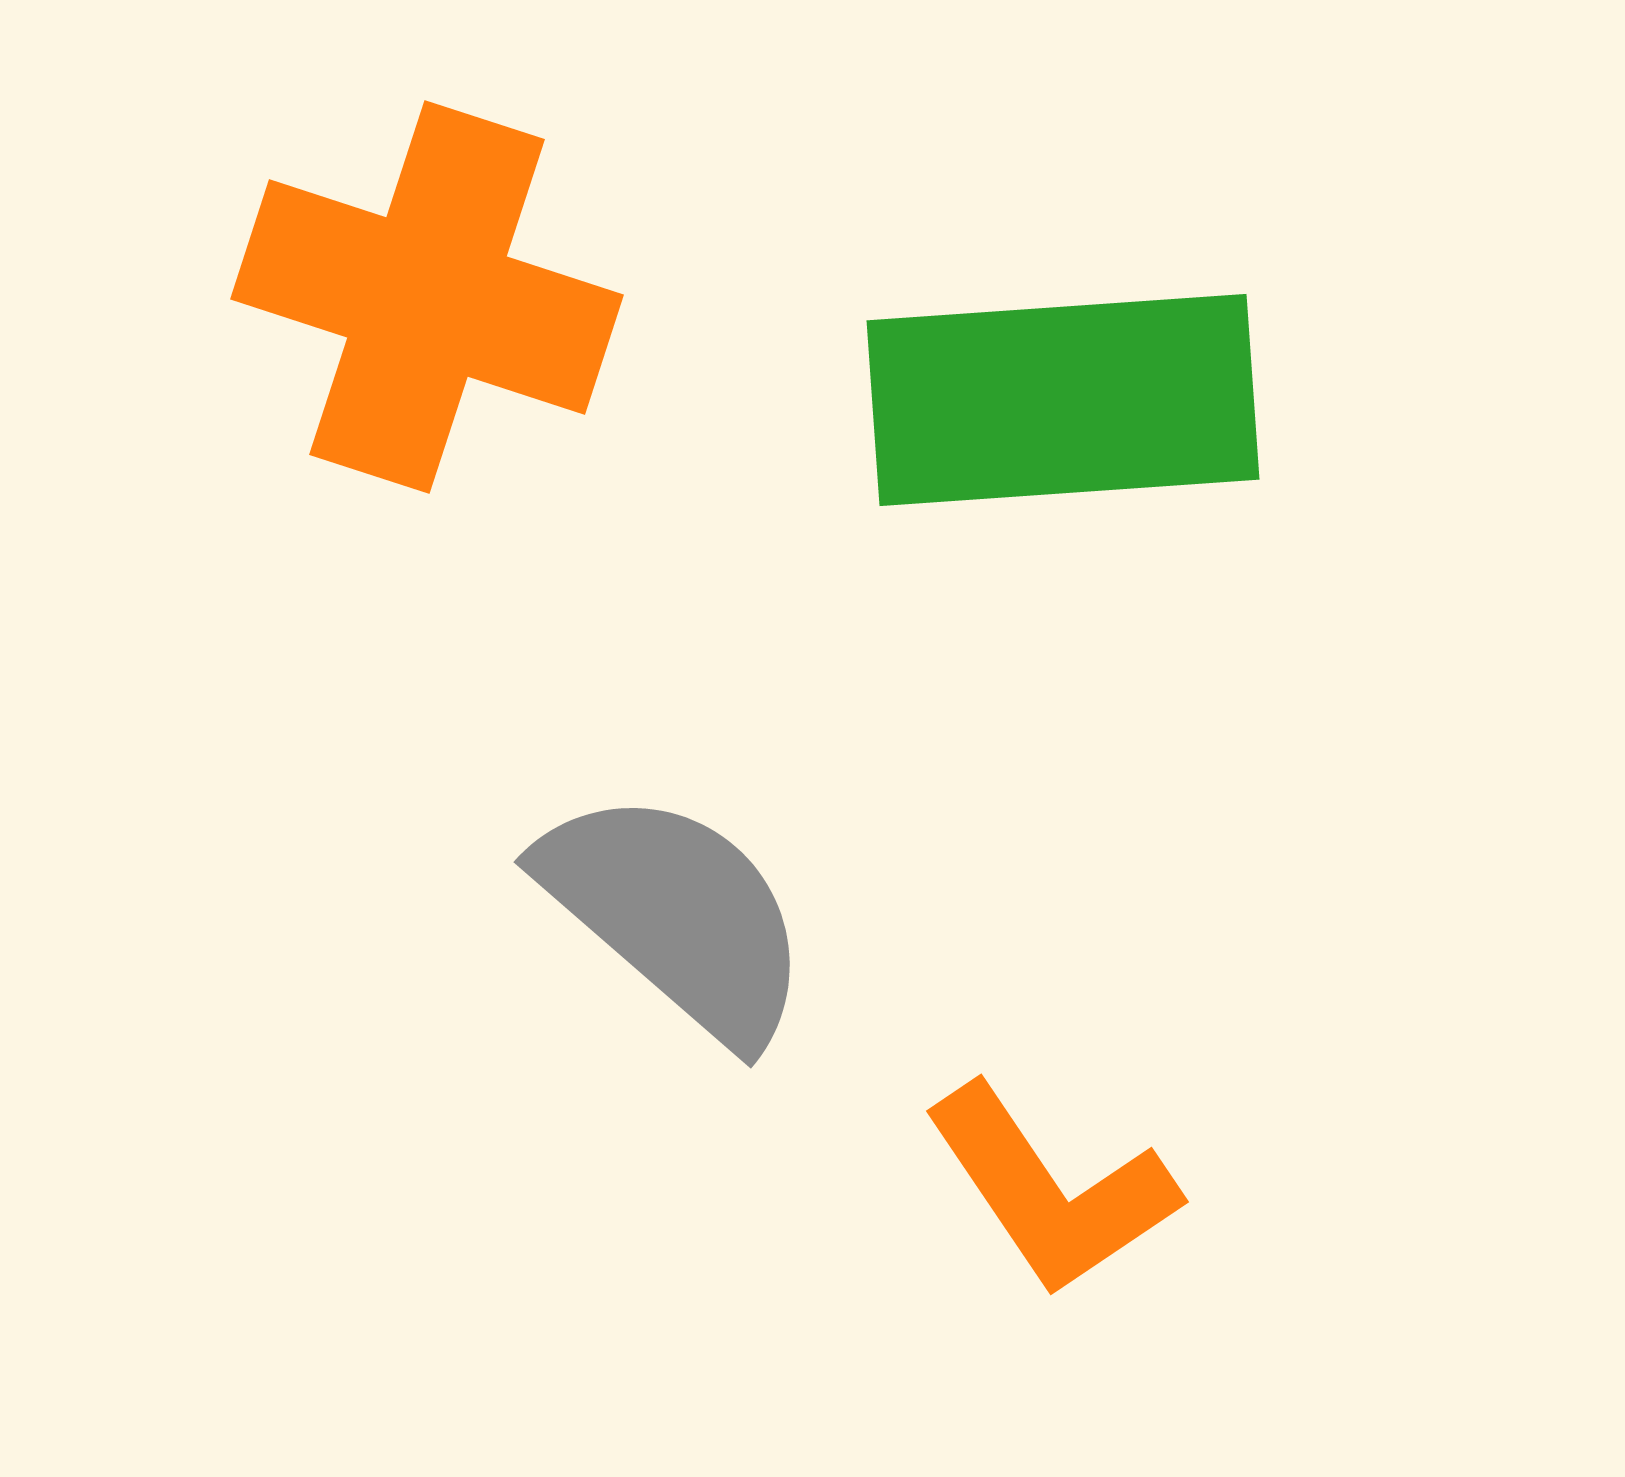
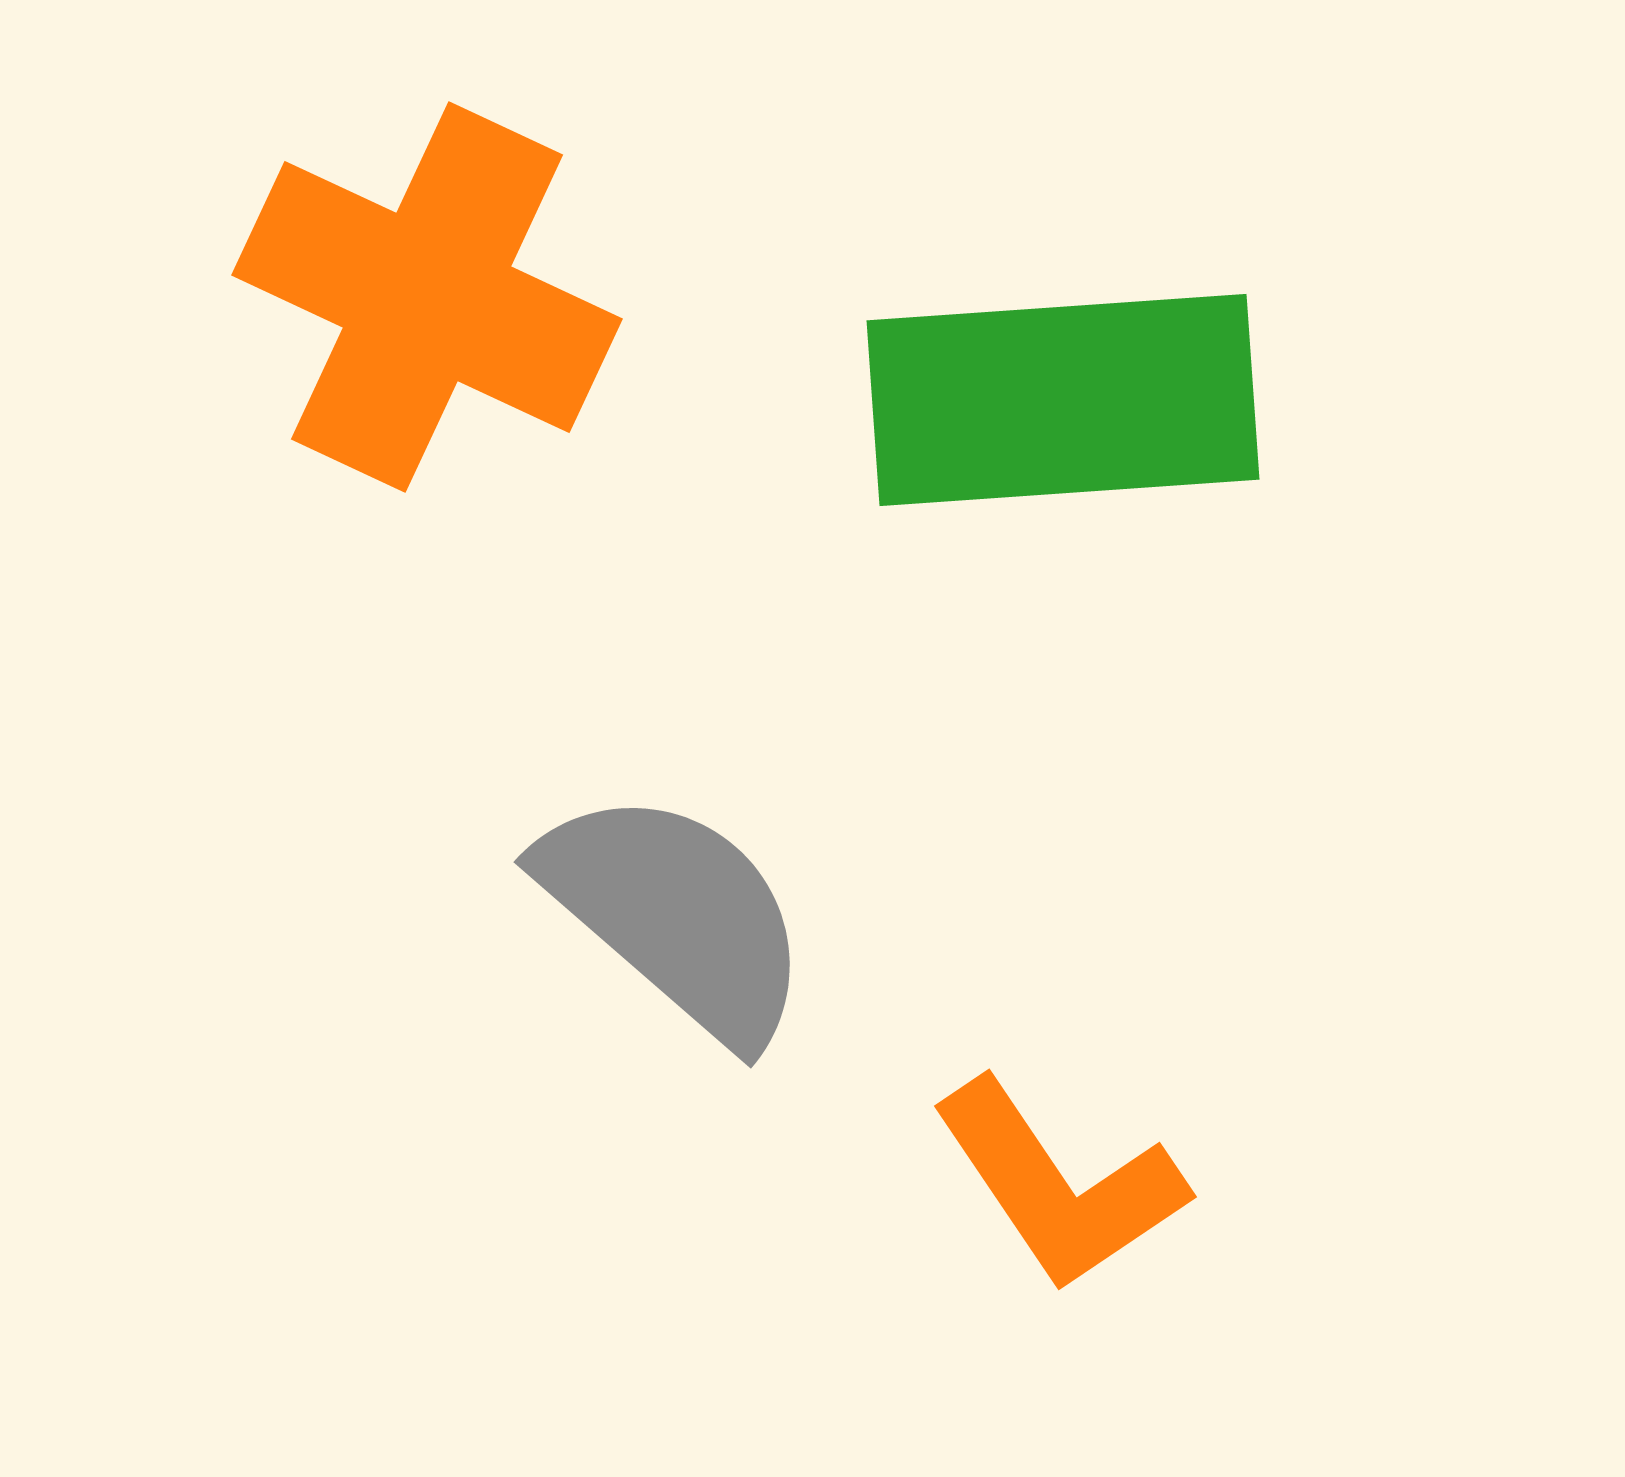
orange cross: rotated 7 degrees clockwise
orange L-shape: moved 8 px right, 5 px up
